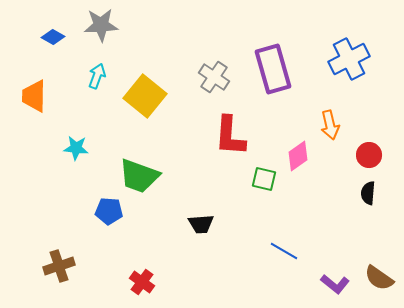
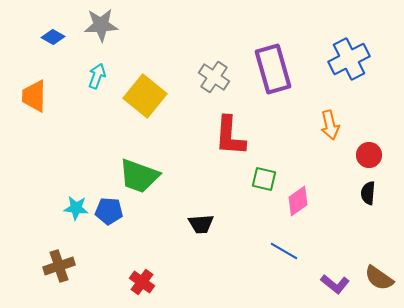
cyan star: moved 60 px down
pink diamond: moved 45 px down
